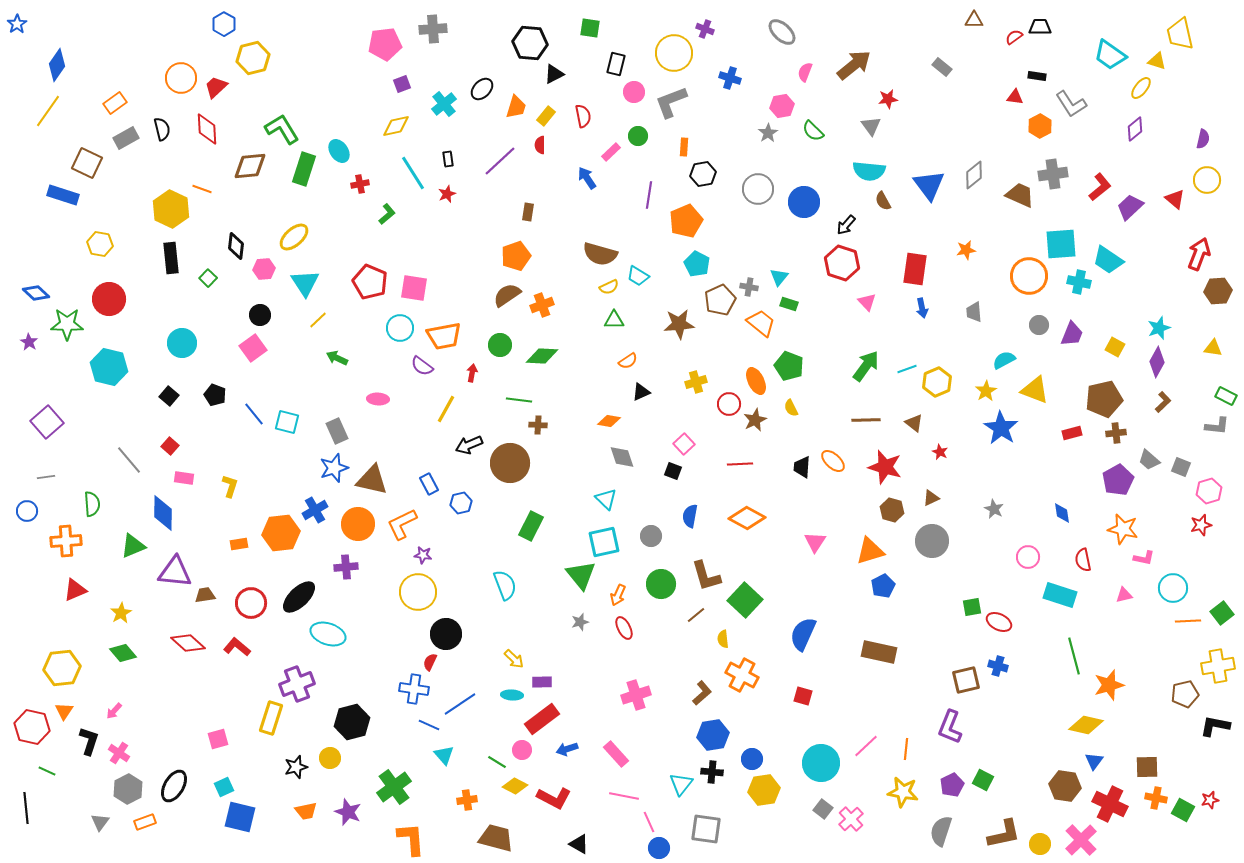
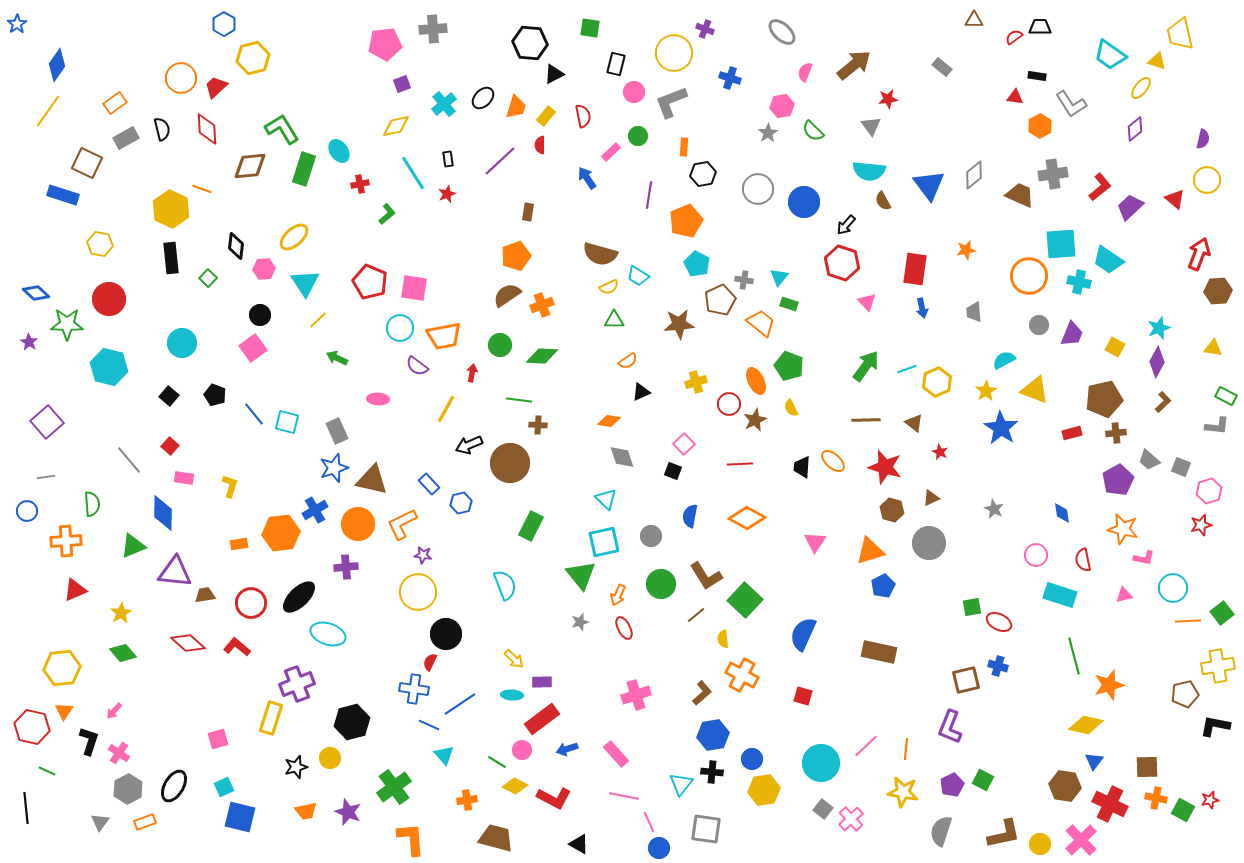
black ellipse at (482, 89): moved 1 px right, 9 px down
gray cross at (749, 287): moved 5 px left, 7 px up
purple semicircle at (422, 366): moved 5 px left
blue rectangle at (429, 484): rotated 15 degrees counterclockwise
gray circle at (932, 541): moved 3 px left, 2 px down
pink circle at (1028, 557): moved 8 px right, 2 px up
brown L-shape at (706, 576): rotated 16 degrees counterclockwise
